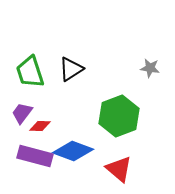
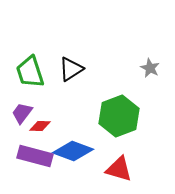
gray star: rotated 18 degrees clockwise
red triangle: rotated 24 degrees counterclockwise
